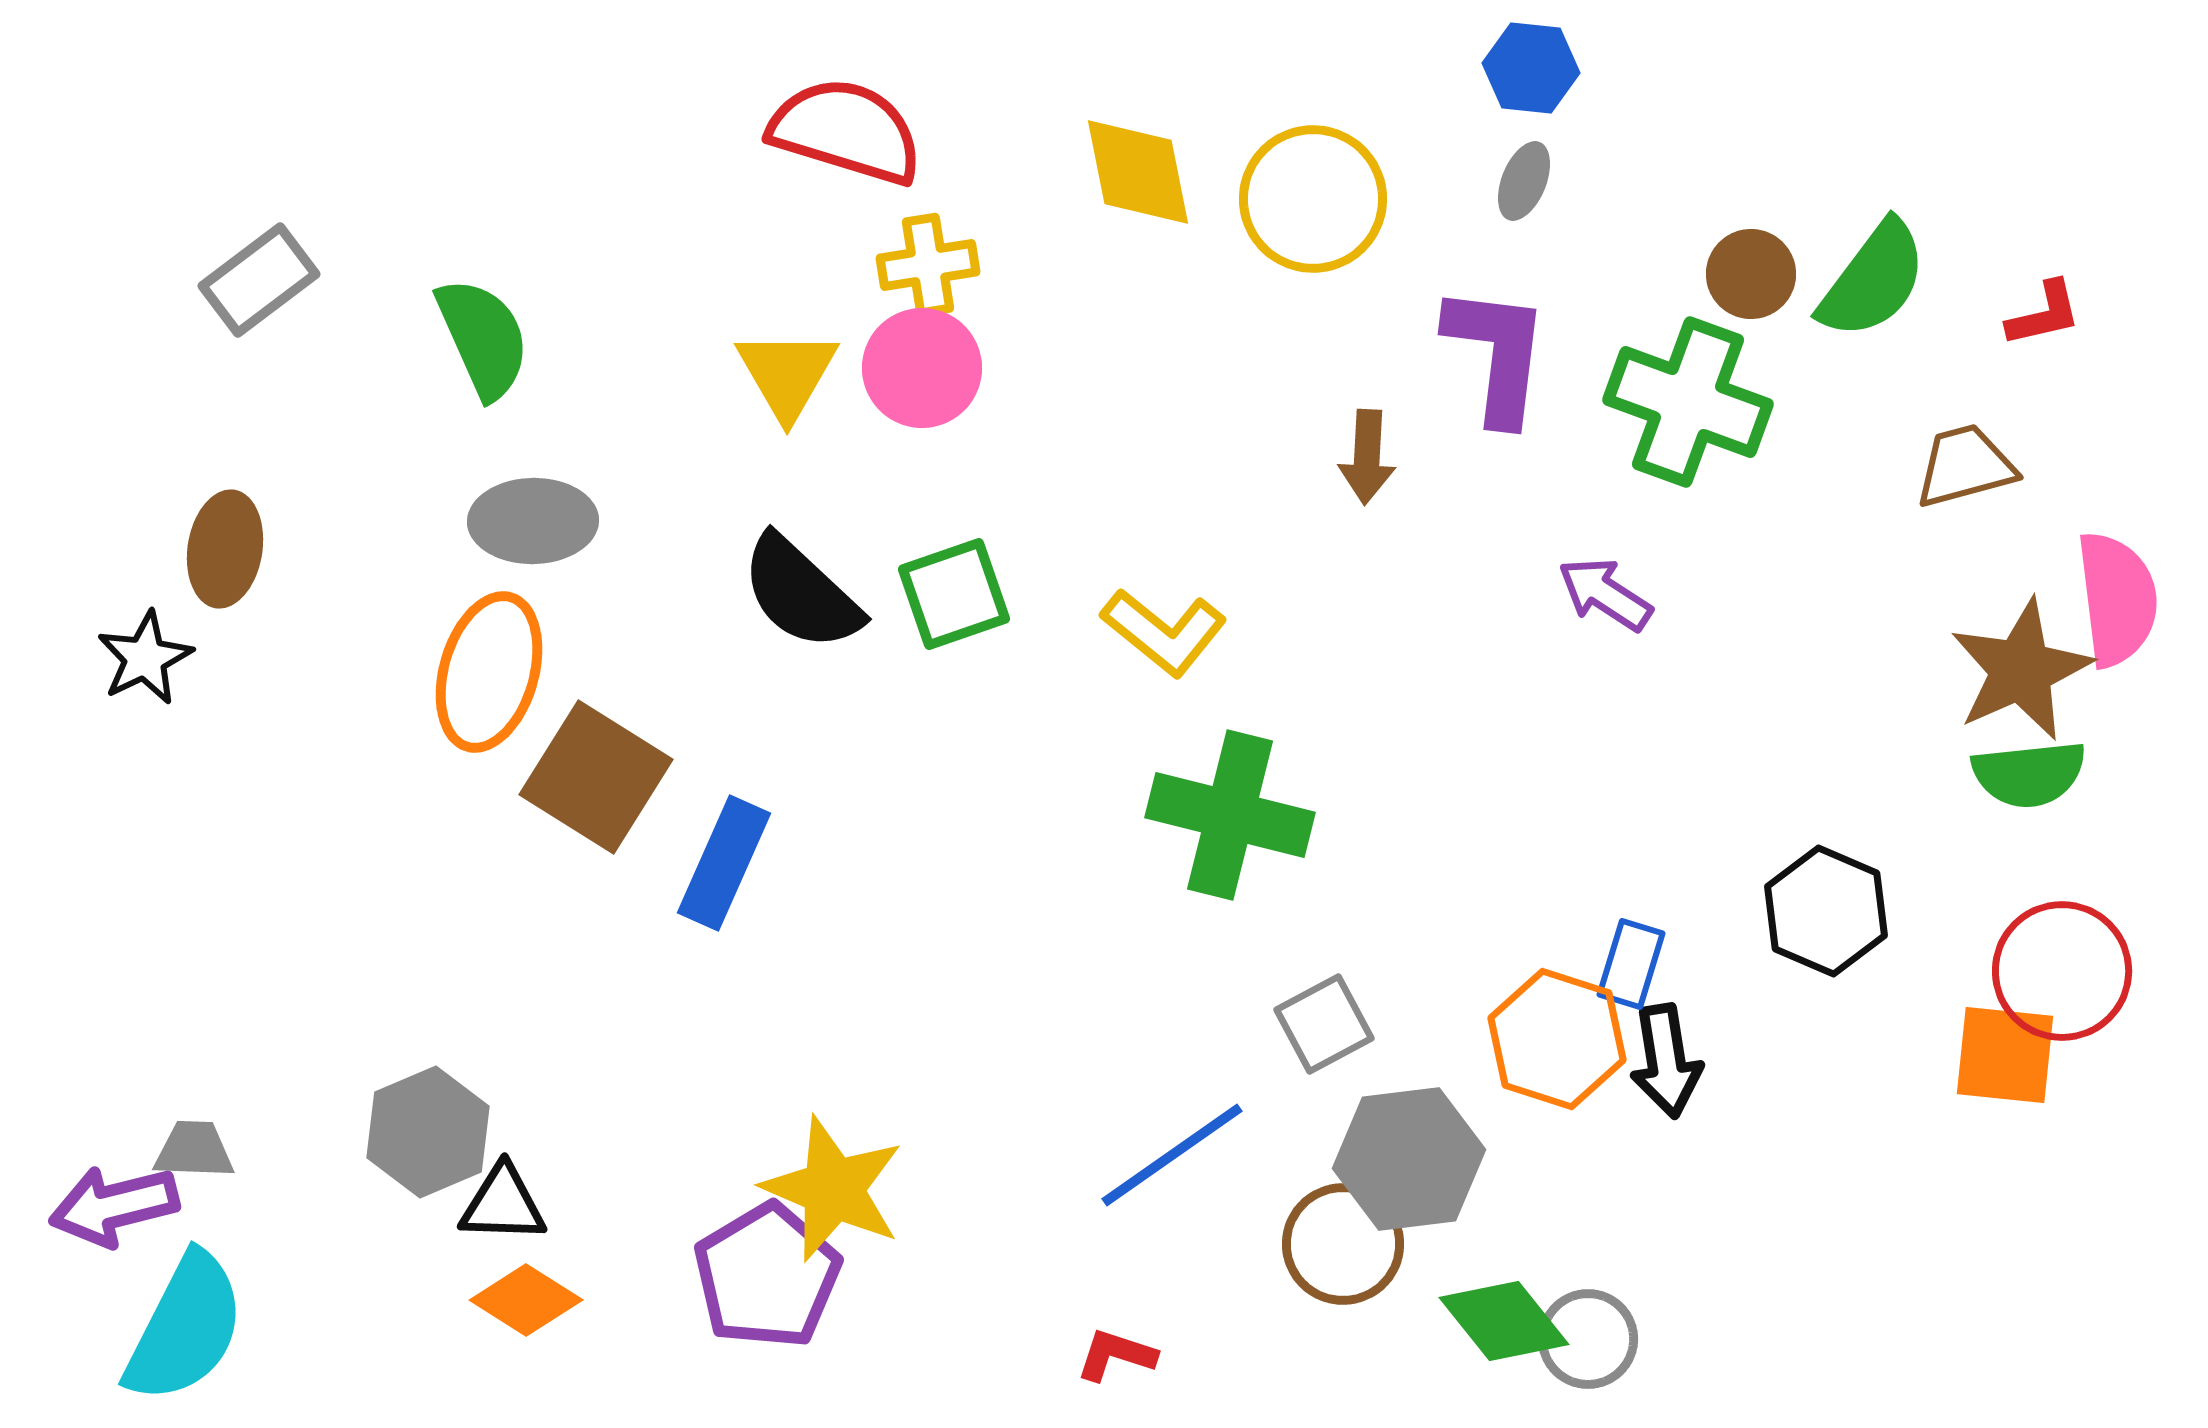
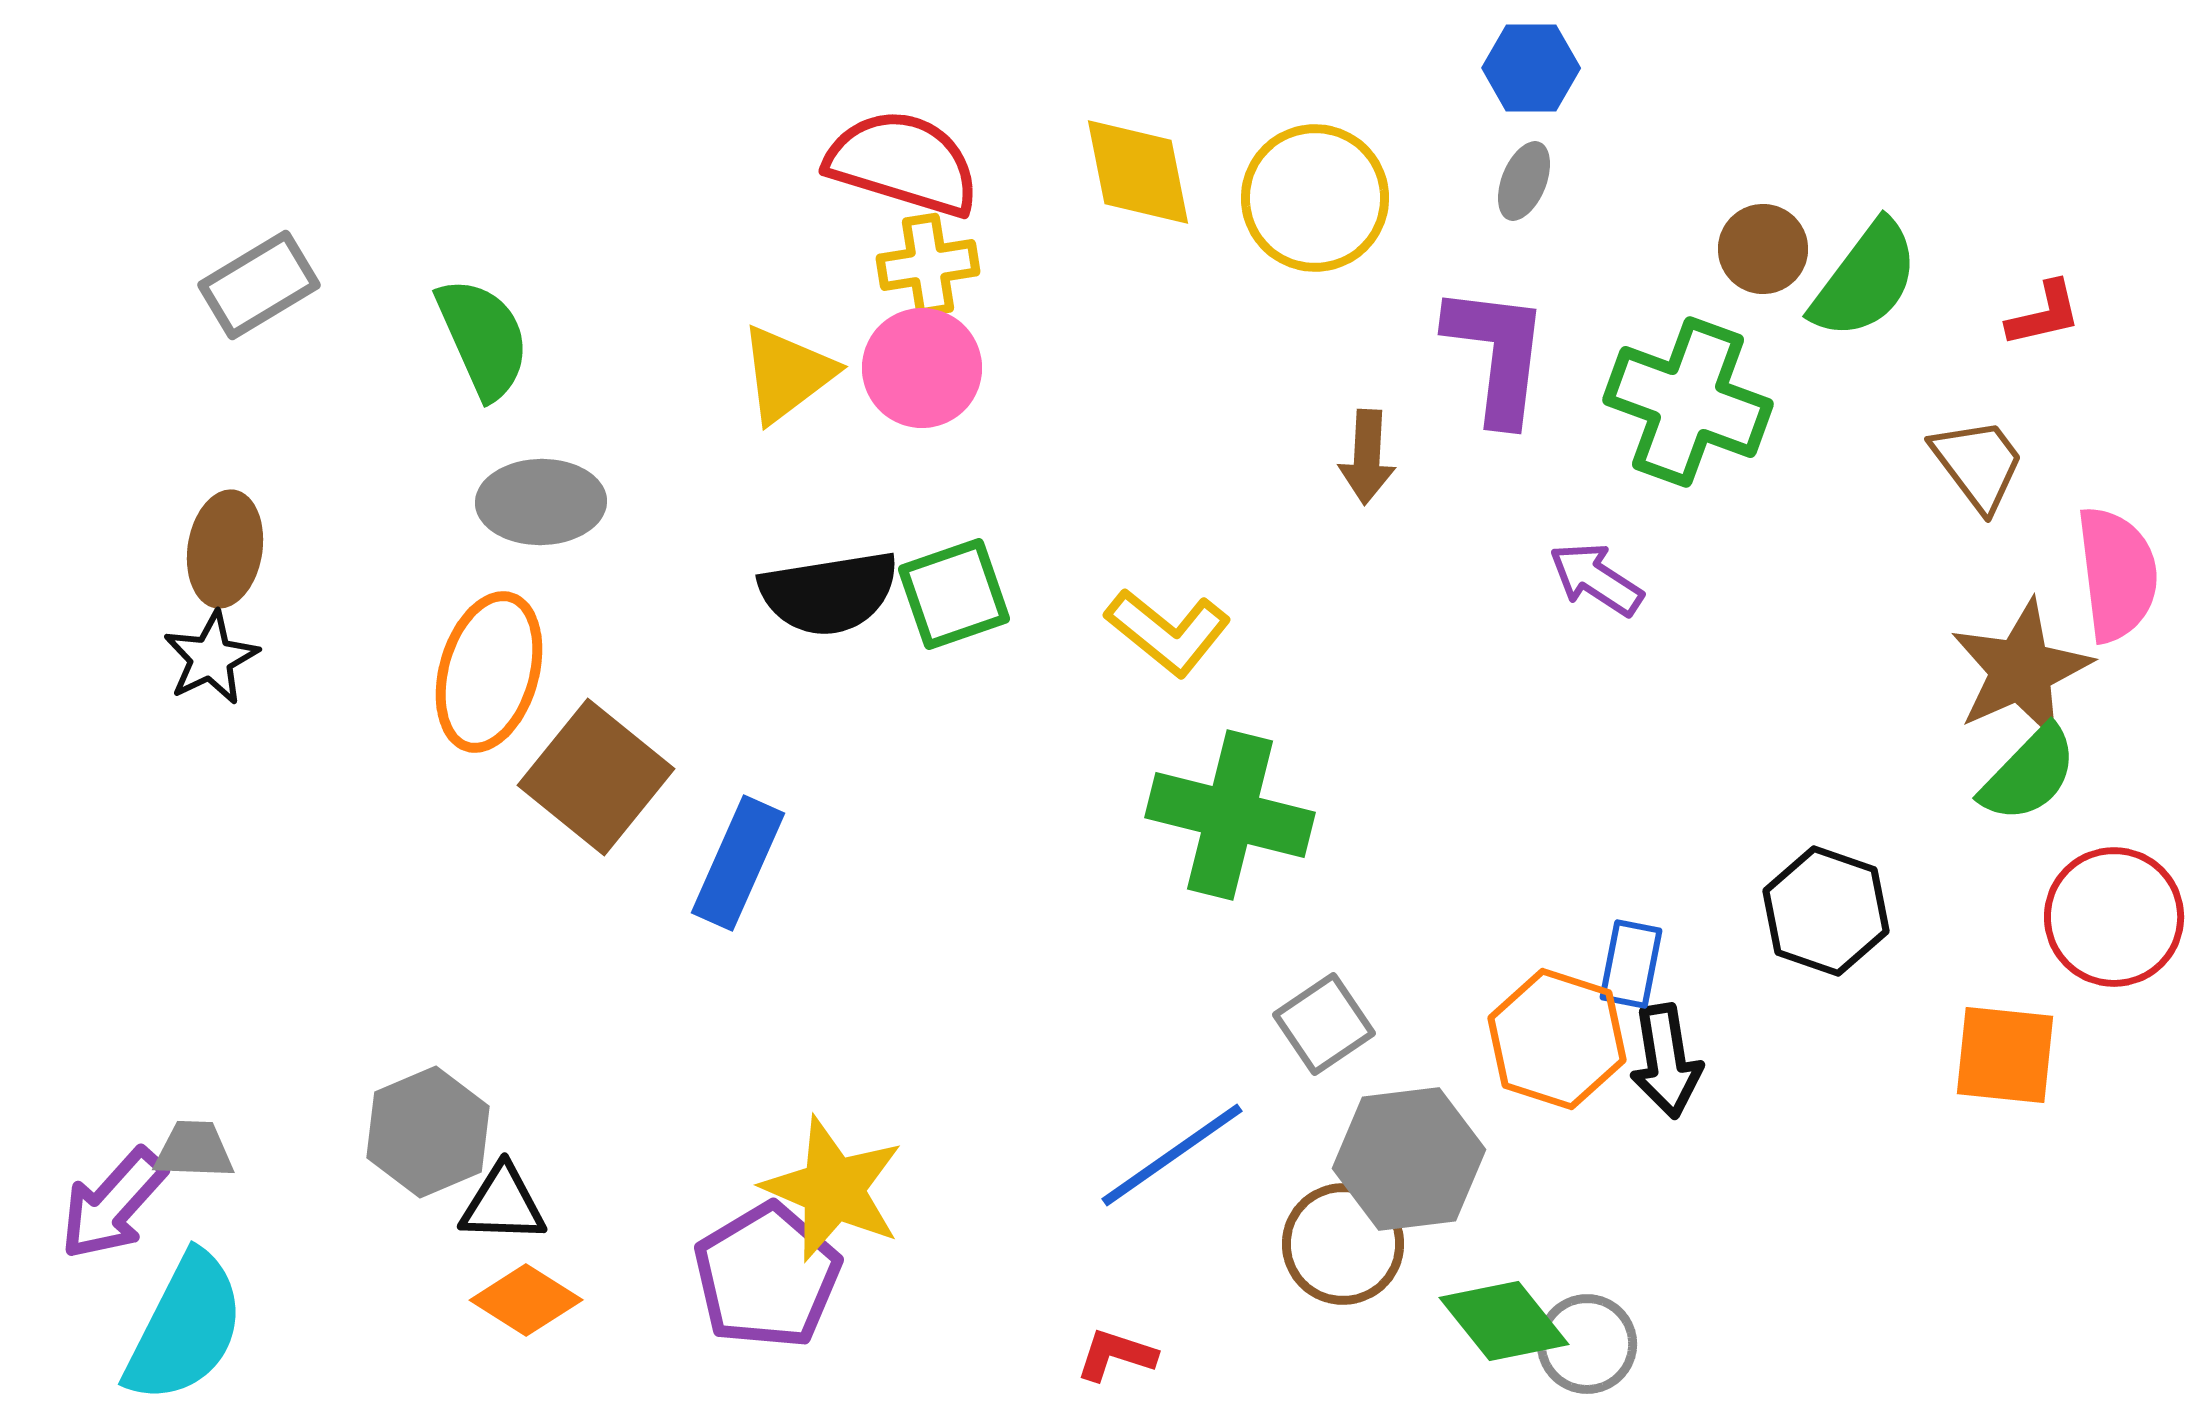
blue hexagon at (1531, 68): rotated 6 degrees counterclockwise
red semicircle at (846, 131): moved 57 px right, 32 px down
yellow circle at (1313, 199): moved 2 px right, 1 px up
brown circle at (1751, 274): moved 12 px right, 25 px up
gray rectangle at (259, 280): moved 5 px down; rotated 6 degrees clockwise
green semicircle at (1873, 280): moved 8 px left
yellow triangle at (787, 374): rotated 23 degrees clockwise
brown trapezoid at (1965, 466): moved 13 px right, 2 px up; rotated 68 degrees clockwise
gray ellipse at (533, 521): moved 8 px right, 19 px up
black semicircle at (801, 593): moved 28 px right; rotated 52 degrees counterclockwise
purple arrow at (1605, 594): moved 9 px left, 15 px up
pink semicircle at (2117, 599): moved 25 px up
yellow L-shape at (1164, 632): moved 4 px right
black star at (145, 658): moved 66 px right
green semicircle at (2029, 774): rotated 40 degrees counterclockwise
brown square at (596, 777): rotated 7 degrees clockwise
blue rectangle at (724, 863): moved 14 px right
black hexagon at (1826, 911): rotated 4 degrees counterclockwise
blue rectangle at (1631, 964): rotated 6 degrees counterclockwise
red circle at (2062, 971): moved 52 px right, 54 px up
gray square at (1324, 1024): rotated 6 degrees counterclockwise
purple arrow at (114, 1206): moved 1 px left, 2 px up; rotated 34 degrees counterclockwise
gray circle at (1588, 1339): moved 1 px left, 5 px down
